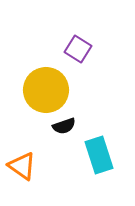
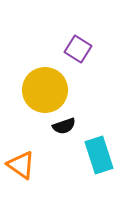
yellow circle: moved 1 px left
orange triangle: moved 1 px left, 1 px up
